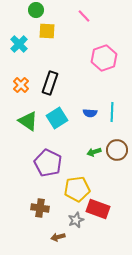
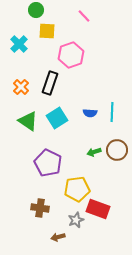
pink hexagon: moved 33 px left, 3 px up
orange cross: moved 2 px down
